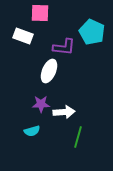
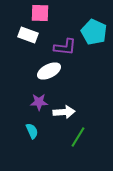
cyan pentagon: moved 2 px right
white rectangle: moved 5 px right, 1 px up
purple L-shape: moved 1 px right
white ellipse: rotated 40 degrees clockwise
purple star: moved 2 px left, 2 px up
cyan semicircle: rotated 98 degrees counterclockwise
green line: rotated 15 degrees clockwise
